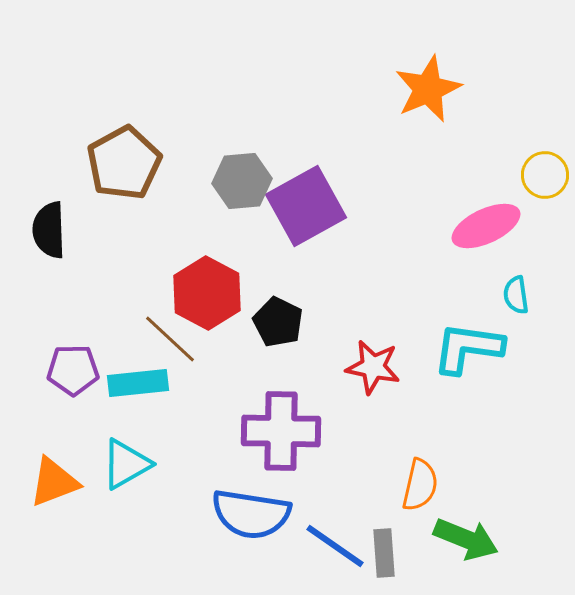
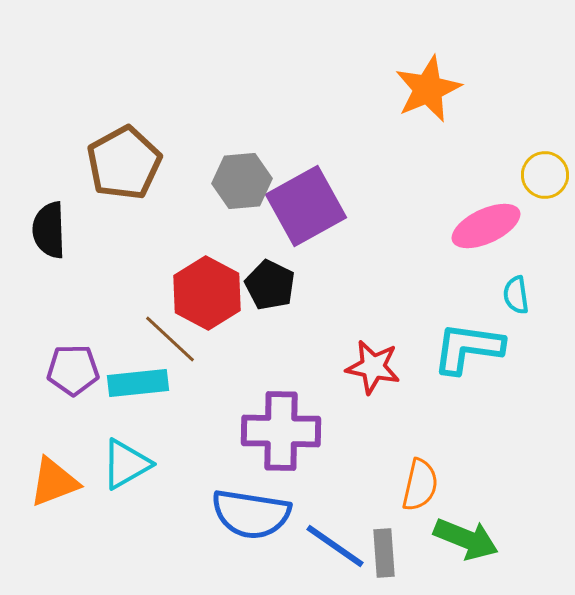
black pentagon: moved 8 px left, 37 px up
